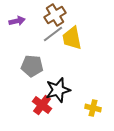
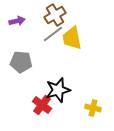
gray pentagon: moved 11 px left, 4 px up
